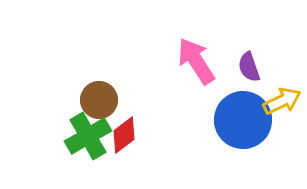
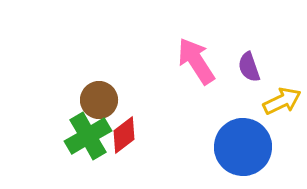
blue circle: moved 27 px down
